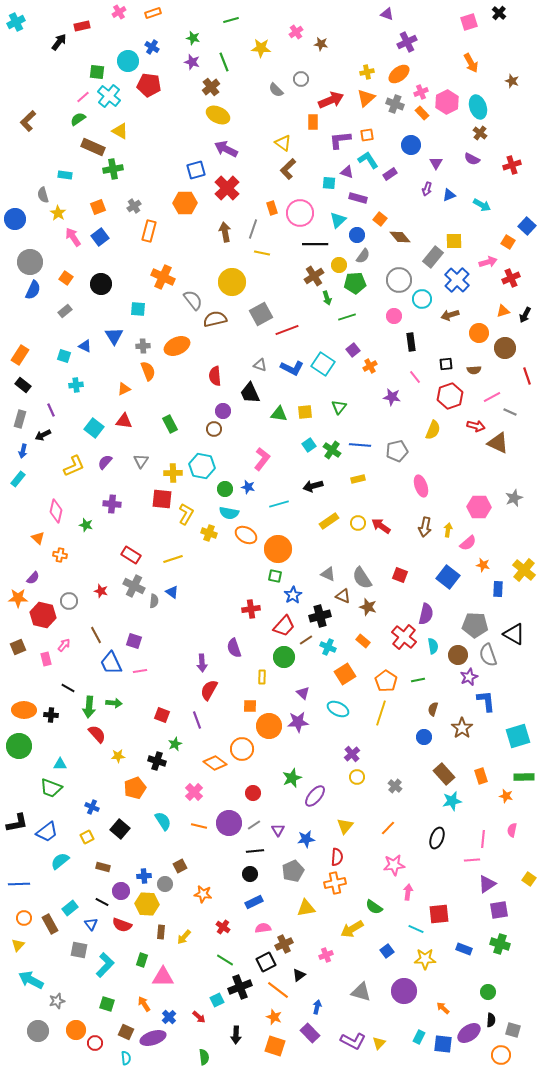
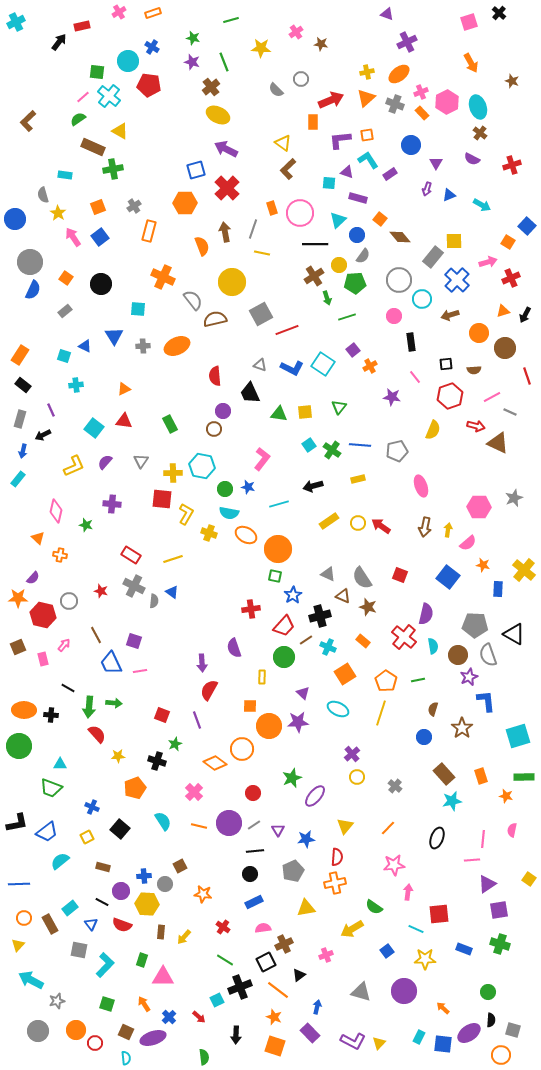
orange semicircle at (148, 371): moved 54 px right, 125 px up
pink rectangle at (46, 659): moved 3 px left
